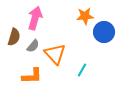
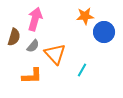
pink arrow: moved 1 px down
